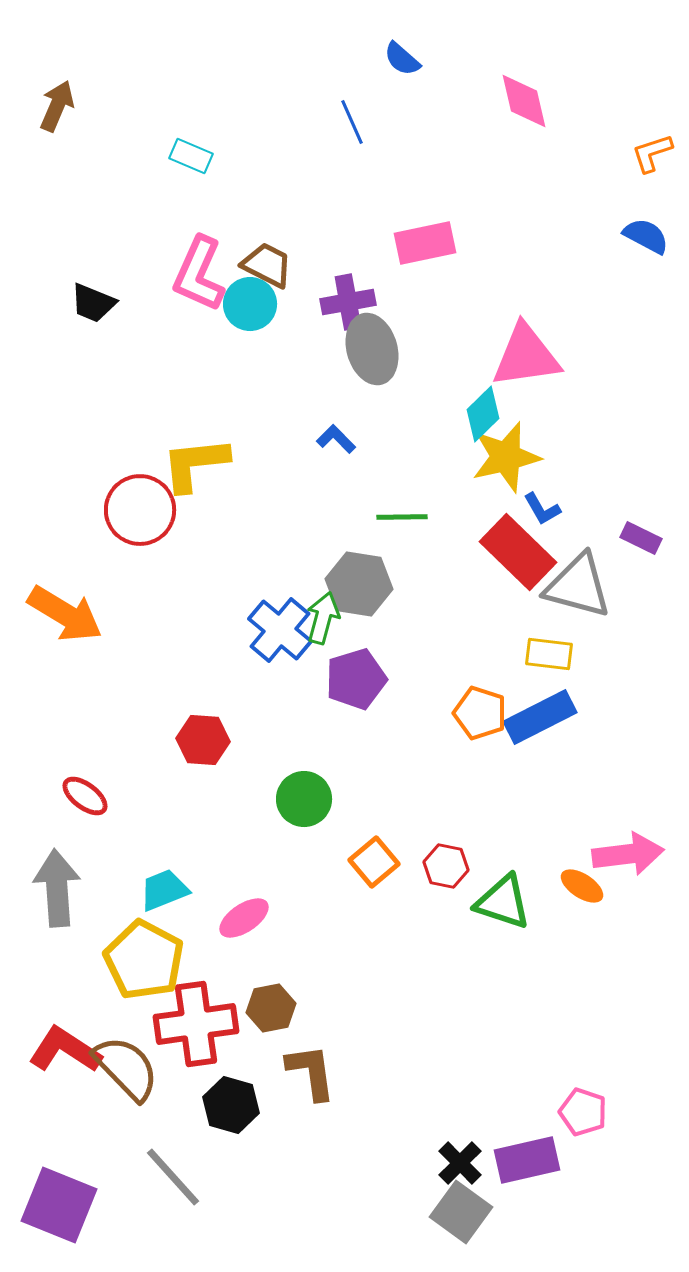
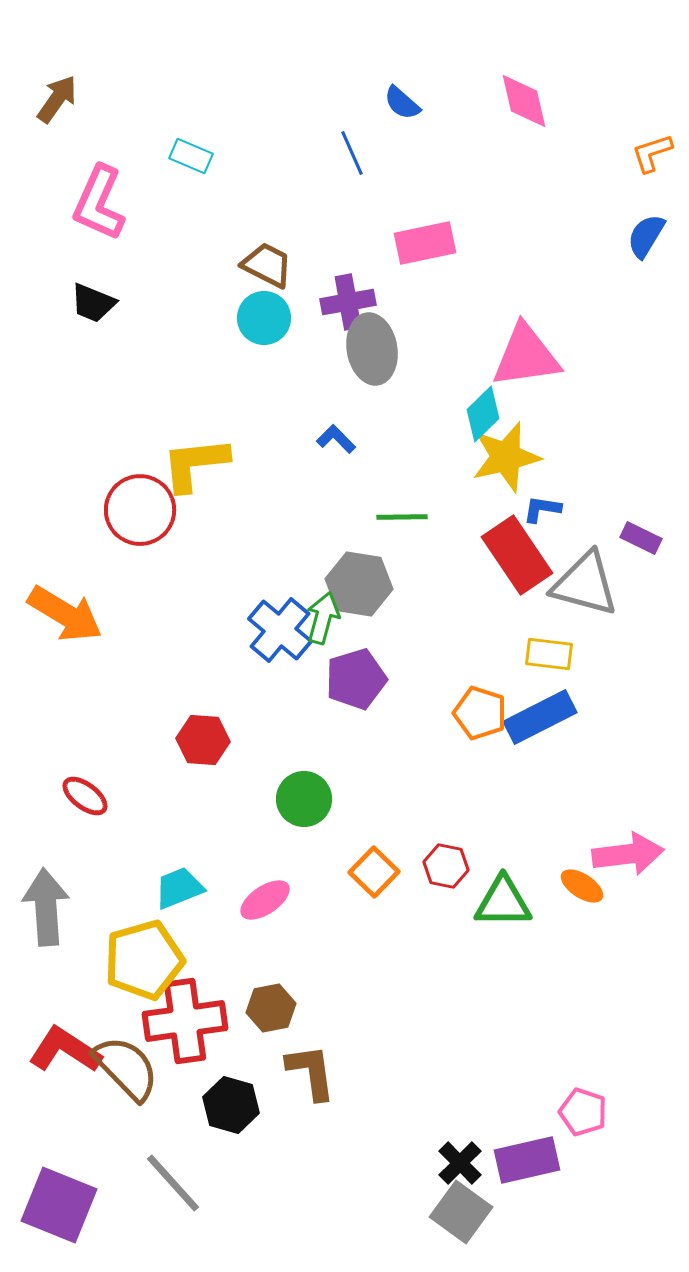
blue semicircle at (402, 59): moved 44 px down
brown arrow at (57, 106): moved 7 px up; rotated 12 degrees clockwise
blue line at (352, 122): moved 31 px down
blue semicircle at (646, 236): rotated 87 degrees counterclockwise
pink L-shape at (199, 274): moved 100 px left, 71 px up
cyan circle at (250, 304): moved 14 px right, 14 px down
gray ellipse at (372, 349): rotated 6 degrees clockwise
blue L-shape at (542, 509): rotated 129 degrees clockwise
red rectangle at (518, 552): moved 1 px left, 3 px down; rotated 12 degrees clockwise
gray triangle at (578, 586): moved 7 px right, 2 px up
orange square at (374, 862): moved 10 px down; rotated 6 degrees counterclockwise
gray arrow at (57, 888): moved 11 px left, 19 px down
cyan trapezoid at (164, 890): moved 15 px right, 2 px up
green triangle at (503, 902): rotated 18 degrees counterclockwise
pink ellipse at (244, 918): moved 21 px right, 18 px up
yellow pentagon at (144, 960): rotated 28 degrees clockwise
red cross at (196, 1024): moved 11 px left, 3 px up
gray line at (173, 1177): moved 6 px down
